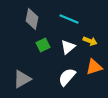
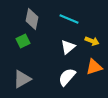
yellow arrow: moved 2 px right
green square: moved 20 px left, 4 px up
